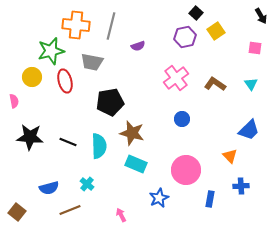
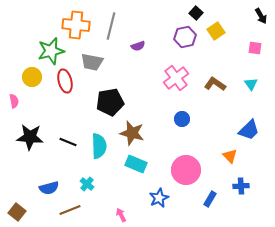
blue rectangle: rotated 21 degrees clockwise
